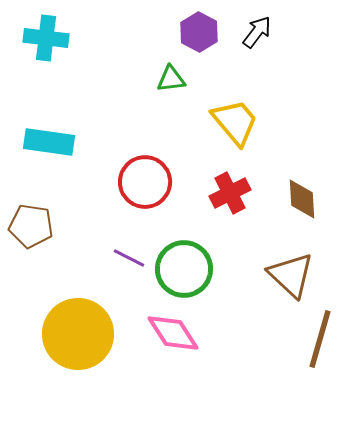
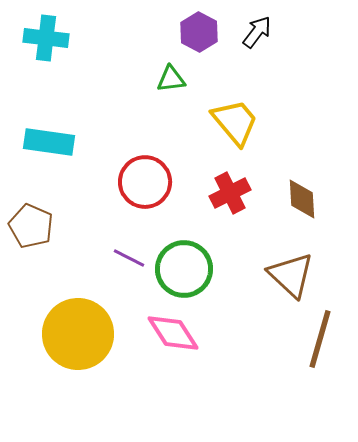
brown pentagon: rotated 15 degrees clockwise
